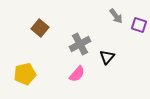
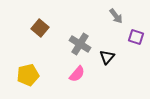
purple square: moved 3 px left, 12 px down
gray cross: rotated 30 degrees counterclockwise
yellow pentagon: moved 3 px right, 1 px down
